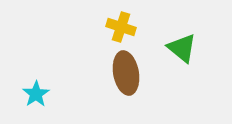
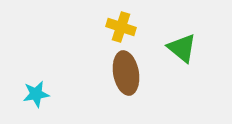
cyan star: rotated 24 degrees clockwise
